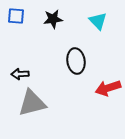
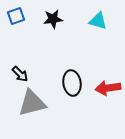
blue square: rotated 24 degrees counterclockwise
cyan triangle: rotated 30 degrees counterclockwise
black ellipse: moved 4 px left, 22 px down
black arrow: rotated 132 degrees counterclockwise
red arrow: rotated 10 degrees clockwise
